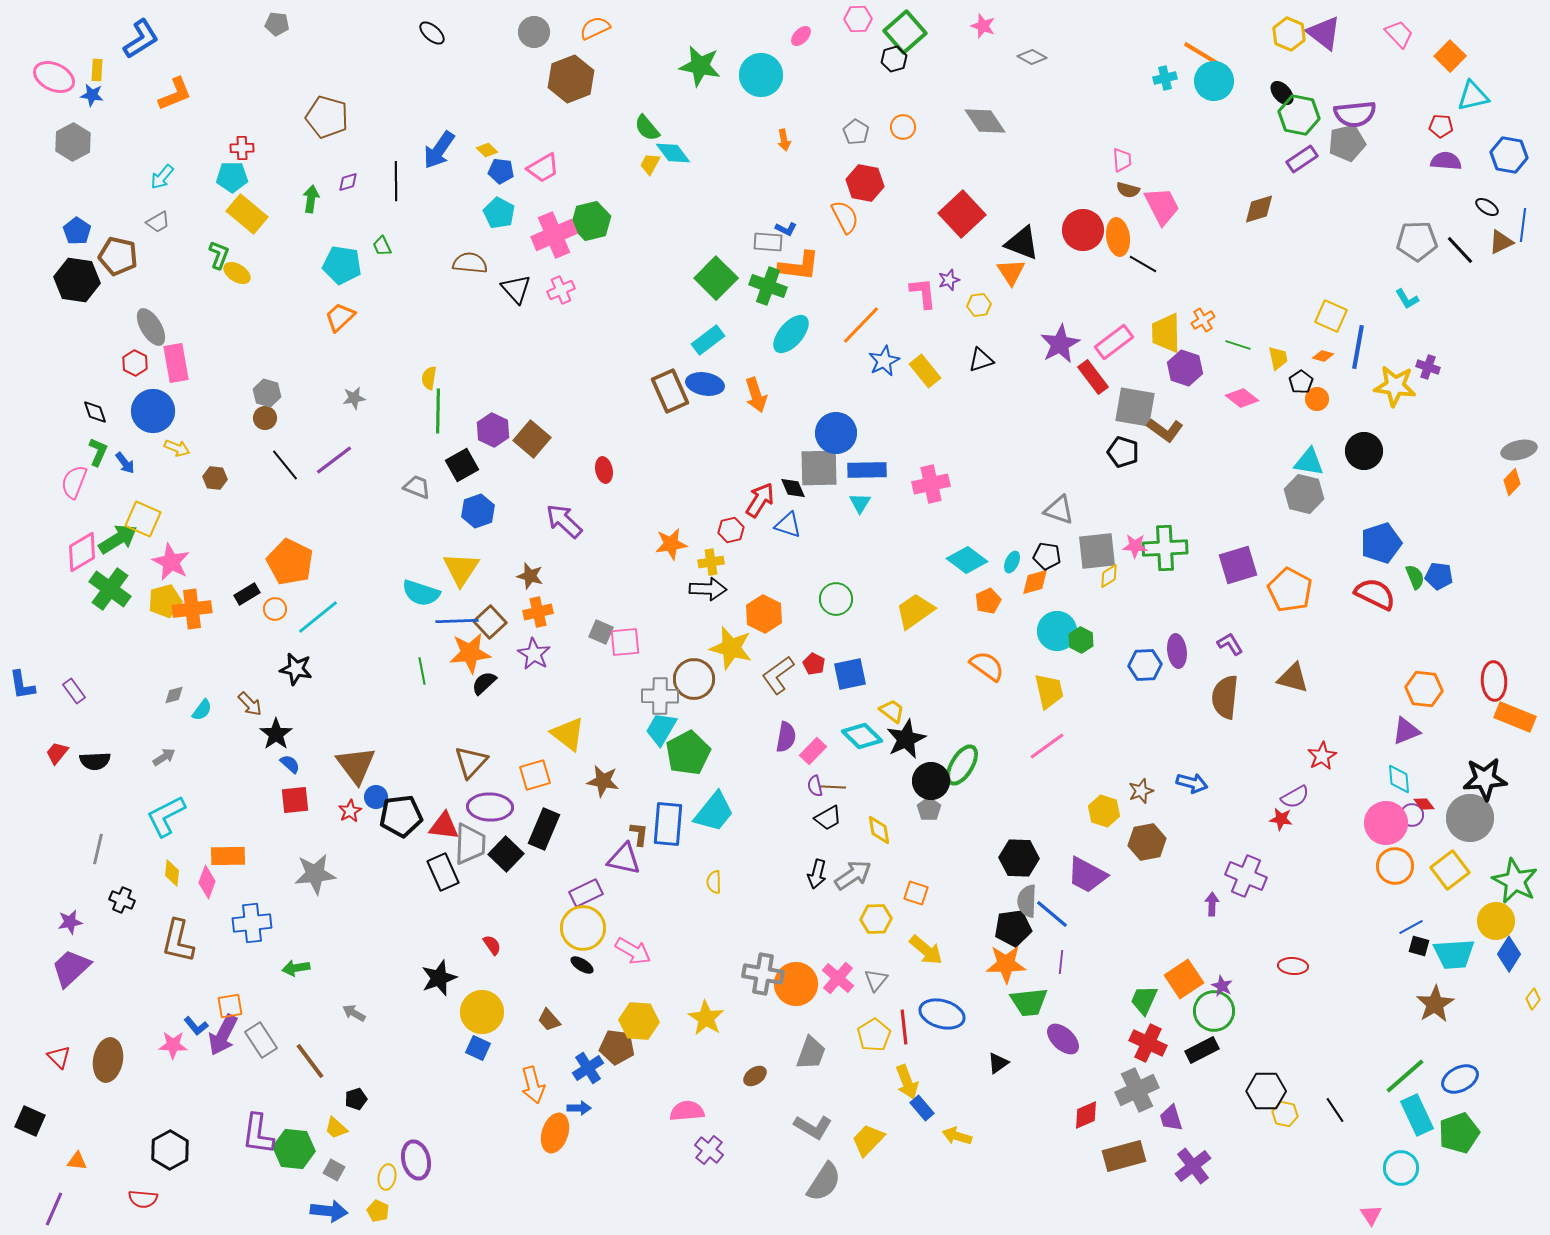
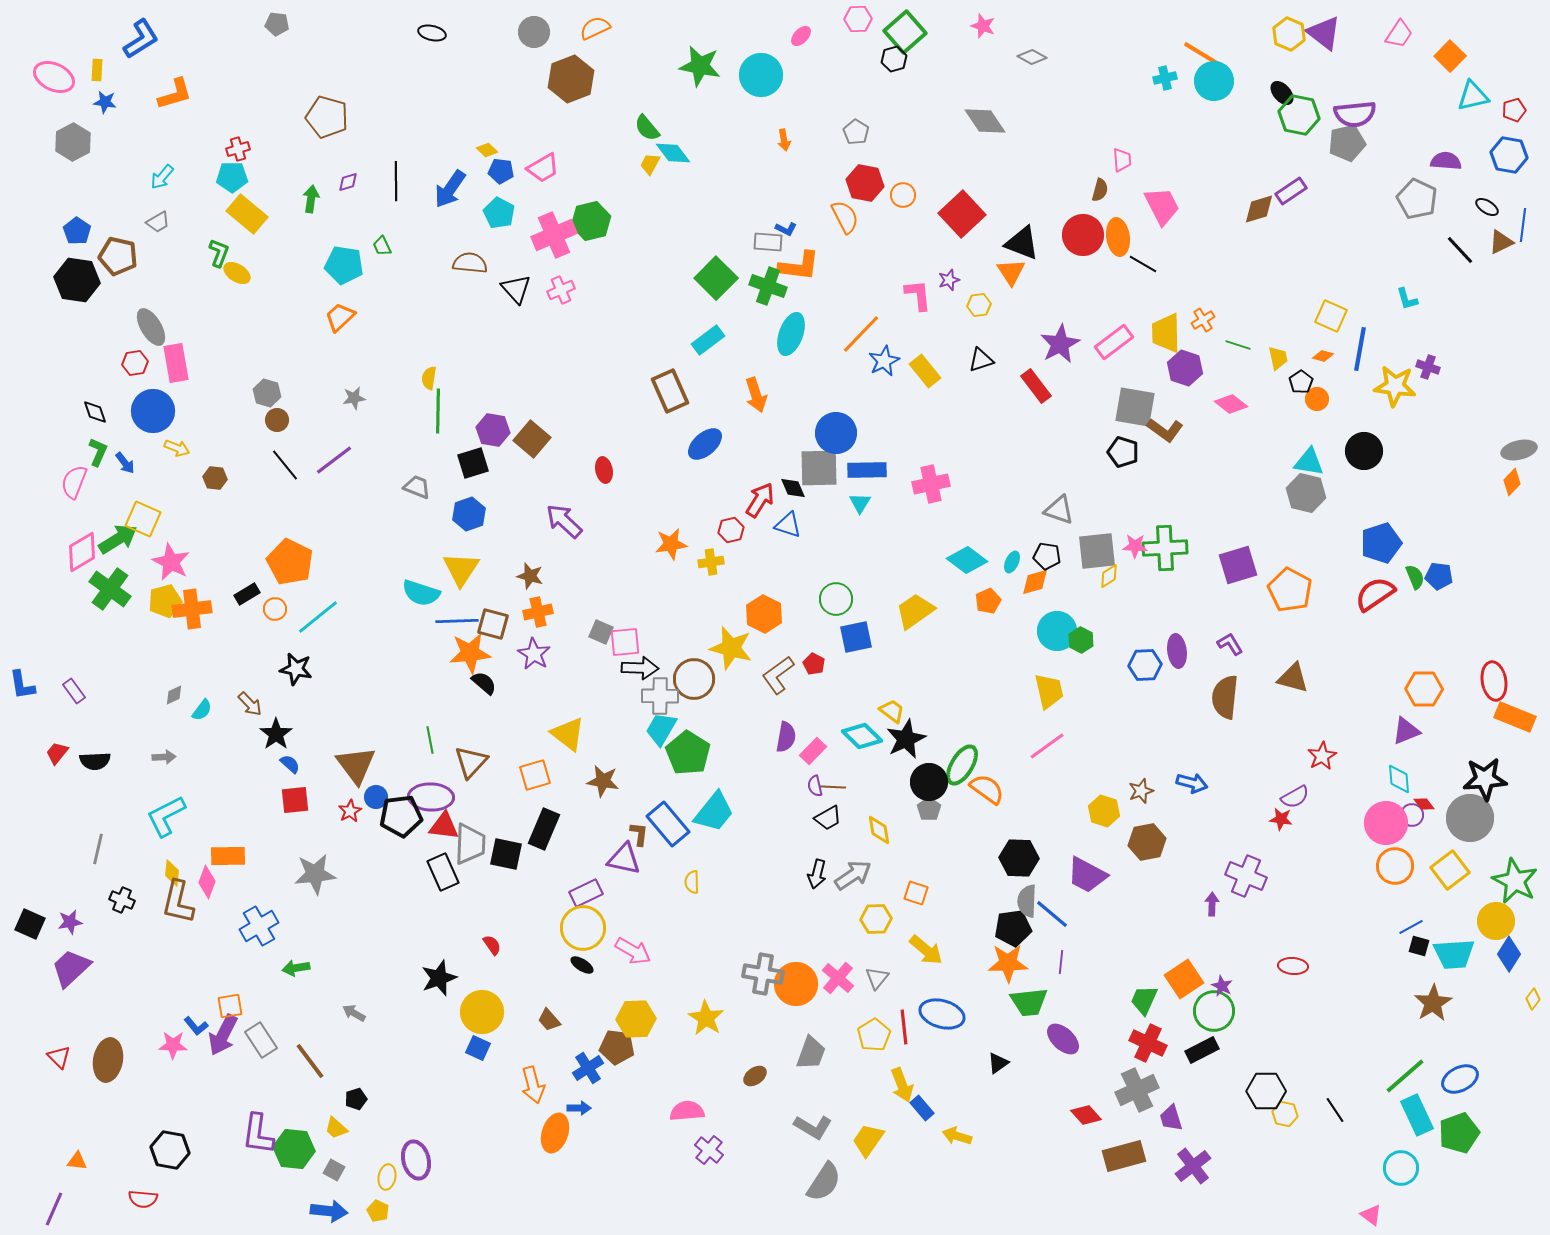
black ellipse at (432, 33): rotated 28 degrees counterclockwise
pink trapezoid at (1399, 34): rotated 76 degrees clockwise
orange L-shape at (175, 94): rotated 6 degrees clockwise
blue star at (92, 95): moved 13 px right, 7 px down
red pentagon at (1441, 126): moved 73 px right, 16 px up; rotated 20 degrees counterclockwise
orange circle at (903, 127): moved 68 px down
red cross at (242, 148): moved 4 px left, 1 px down; rotated 15 degrees counterclockwise
blue arrow at (439, 150): moved 11 px right, 39 px down
purple rectangle at (1302, 159): moved 11 px left, 32 px down
brown semicircle at (1128, 190): moved 28 px left; rotated 90 degrees counterclockwise
red circle at (1083, 230): moved 5 px down
gray pentagon at (1417, 241): moved 42 px up; rotated 27 degrees clockwise
green L-shape at (219, 255): moved 2 px up
cyan pentagon at (342, 265): moved 2 px right
pink L-shape at (923, 293): moved 5 px left, 2 px down
cyan L-shape at (1407, 299): rotated 15 degrees clockwise
orange line at (861, 325): moved 9 px down
cyan ellipse at (791, 334): rotated 21 degrees counterclockwise
blue line at (1358, 347): moved 2 px right, 2 px down
red hexagon at (135, 363): rotated 25 degrees clockwise
red rectangle at (1093, 377): moved 57 px left, 9 px down
blue ellipse at (705, 384): moved 60 px down; rotated 51 degrees counterclockwise
pink diamond at (1242, 398): moved 11 px left, 6 px down
brown circle at (265, 418): moved 12 px right, 2 px down
purple hexagon at (493, 430): rotated 16 degrees counterclockwise
black square at (462, 465): moved 11 px right, 2 px up; rotated 12 degrees clockwise
gray hexagon at (1304, 494): moved 2 px right, 1 px up
blue hexagon at (478, 511): moved 9 px left, 3 px down
black arrow at (708, 589): moved 68 px left, 79 px down
red semicircle at (1375, 594): rotated 60 degrees counterclockwise
brown square at (490, 622): moved 3 px right, 2 px down; rotated 32 degrees counterclockwise
orange semicircle at (987, 666): moved 123 px down
green line at (422, 671): moved 8 px right, 69 px down
blue square at (850, 674): moved 6 px right, 37 px up
red ellipse at (1494, 681): rotated 6 degrees counterclockwise
black semicircle at (484, 683): rotated 84 degrees clockwise
orange hexagon at (1424, 689): rotated 6 degrees counterclockwise
gray diamond at (174, 695): rotated 10 degrees counterclockwise
green pentagon at (688, 753): rotated 12 degrees counterclockwise
gray arrow at (164, 757): rotated 30 degrees clockwise
black circle at (931, 781): moved 2 px left, 1 px down
purple ellipse at (490, 807): moved 59 px left, 10 px up
blue rectangle at (668, 824): rotated 45 degrees counterclockwise
black square at (506, 854): rotated 32 degrees counterclockwise
yellow semicircle at (714, 882): moved 22 px left
blue cross at (252, 923): moved 7 px right, 3 px down; rotated 24 degrees counterclockwise
brown L-shape at (178, 941): moved 39 px up
orange star at (1006, 964): moved 2 px right, 1 px up
gray triangle at (876, 980): moved 1 px right, 2 px up
brown star at (1435, 1004): moved 2 px left, 1 px up
yellow hexagon at (639, 1021): moved 3 px left, 2 px up; rotated 6 degrees counterclockwise
yellow arrow at (907, 1082): moved 5 px left, 3 px down
red diamond at (1086, 1115): rotated 72 degrees clockwise
black square at (30, 1121): moved 197 px up
yellow trapezoid at (868, 1140): rotated 9 degrees counterclockwise
black hexagon at (170, 1150): rotated 21 degrees counterclockwise
pink triangle at (1371, 1215): rotated 20 degrees counterclockwise
